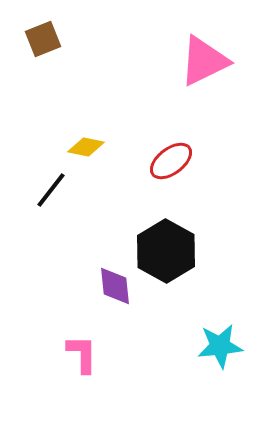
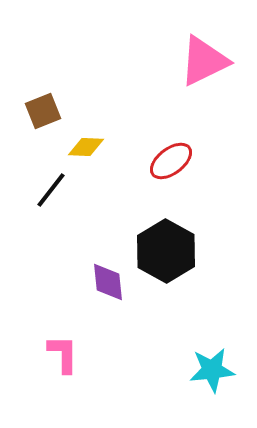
brown square: moved 72 px down
yellow diamond: rotated 9 degrees counterclockwise
purple diamond: moved 7 px left, 4 px up
cyan star: moved 8 px left, 24 px down
pink L-shape: moved 19 px left
